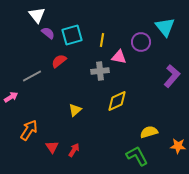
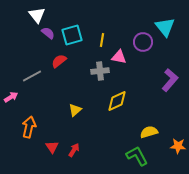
purple circle: moved 2 px right
purple L-shape: moved 2 px left, 4 px down
orange arrow: moved 3 px up; rotated 20 degrees counterclockwise
